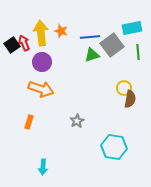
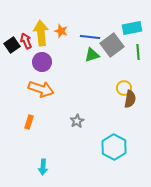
blue line: rotated 12 degrees clockwise
red arrow: moved 2 px right, 2 px up
cyan hexagon: rotated 20 degrees clockwise
